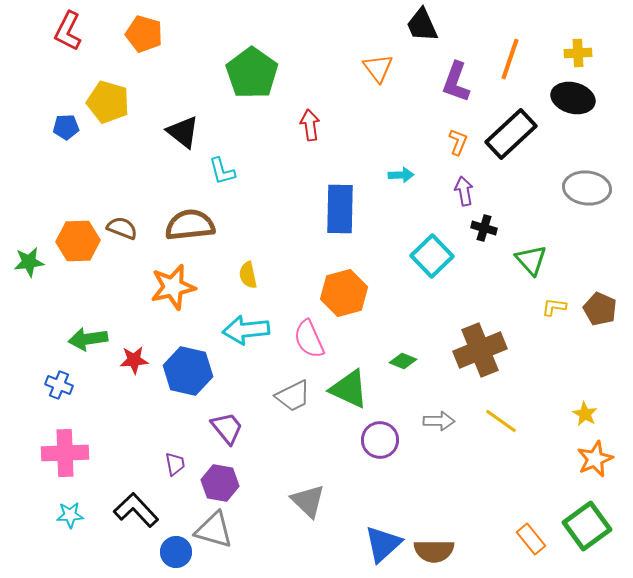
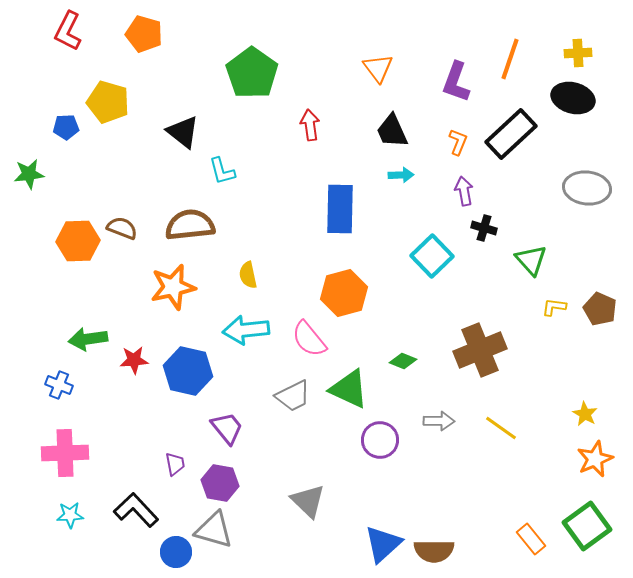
black trapezoid at (422, 25): moved 30 px left, 106 px down
green star at (29, 262): moved 88 px up
pink semicircle at (309, 339): rotated 15 degrees counterclockwise
yellow line at (501, 421): moved 7 px down
